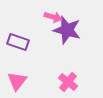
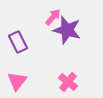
pink arrow: rotated 66 degrees counterclockwise
purple rectangle: rotated 45 degrees clockwise
